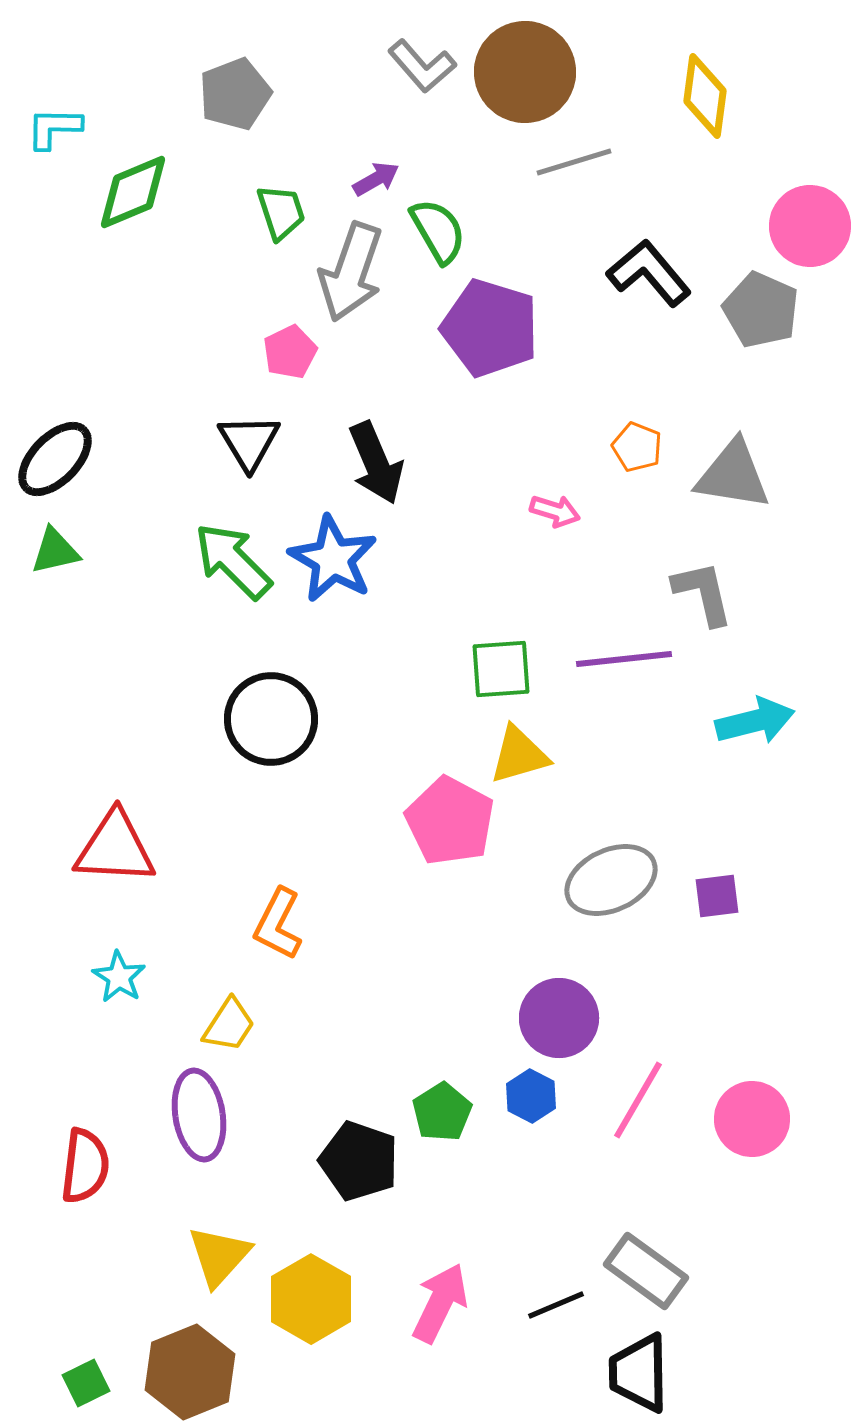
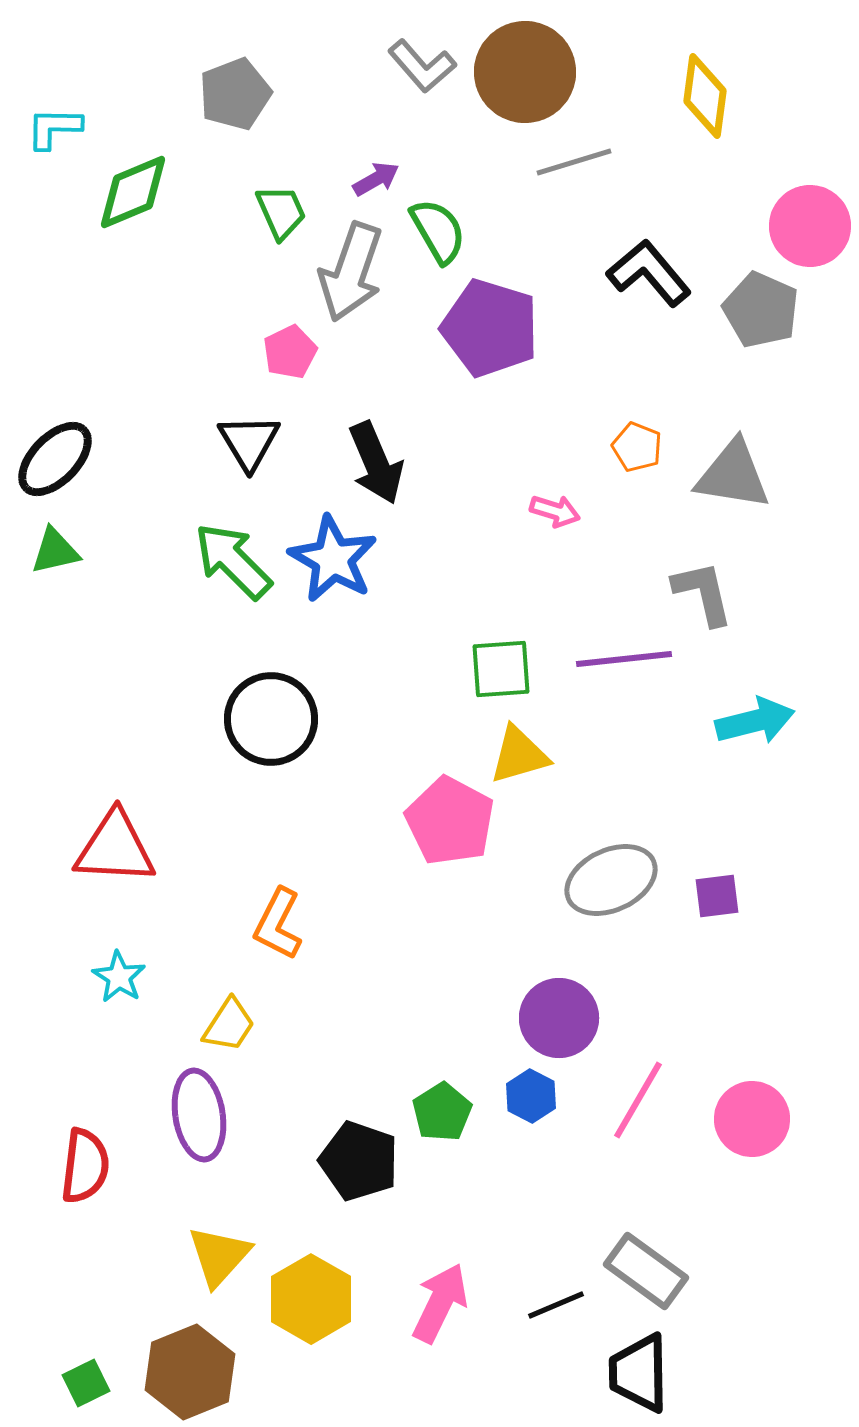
green trapezoid at (281, 212): rotated 6 degrees counterclockwise
